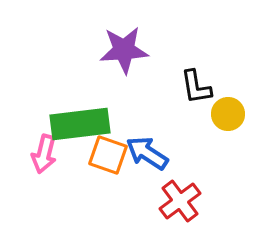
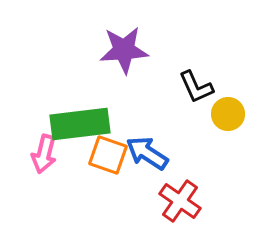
black L-shape: rotated 15 degrees counterclockwise
red cross: rotated 18 degrees counterclockwise
